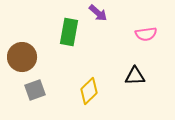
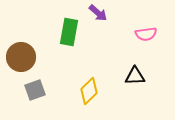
brown circle: moved 1 px left
